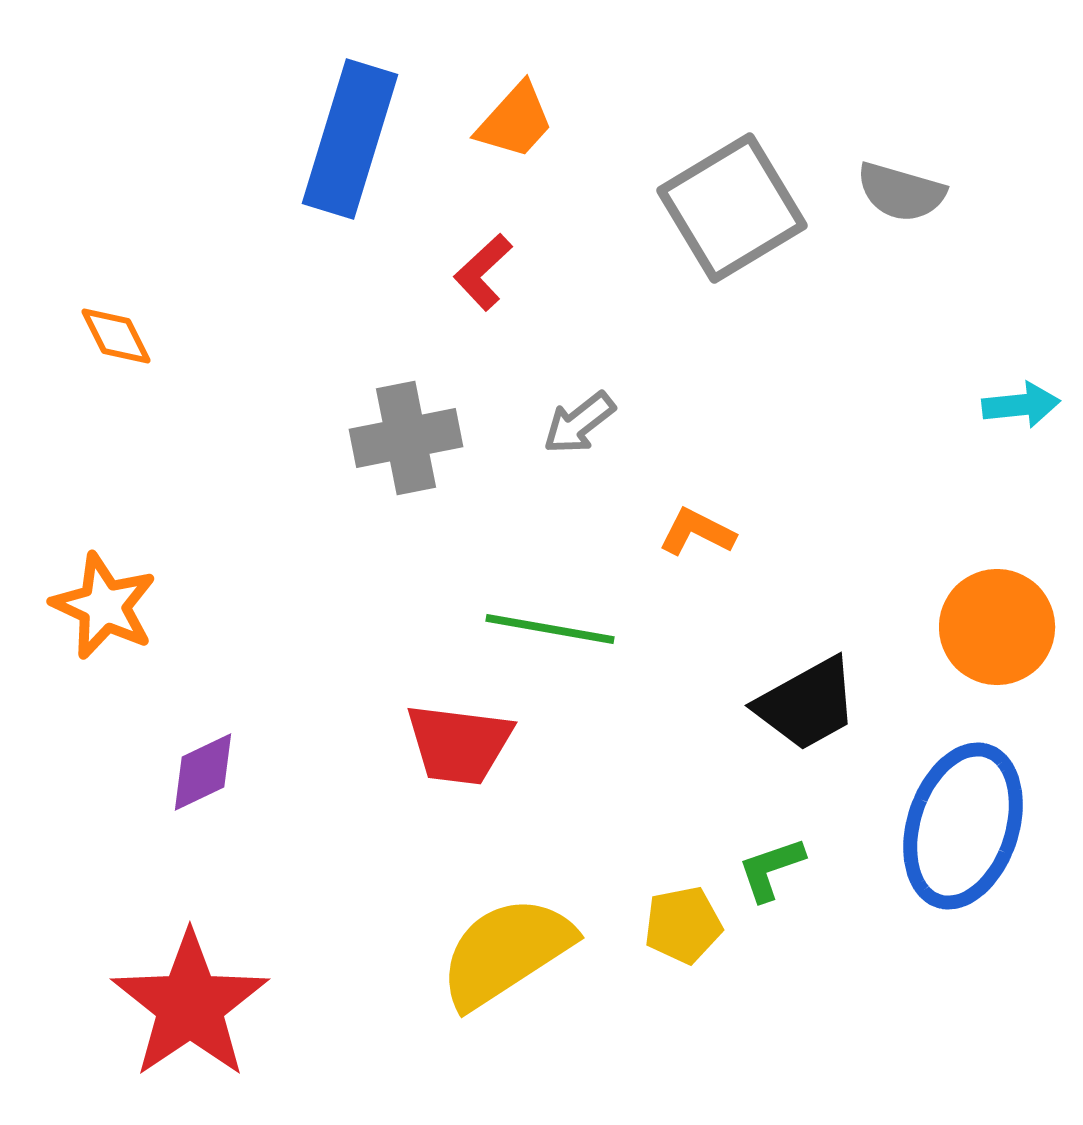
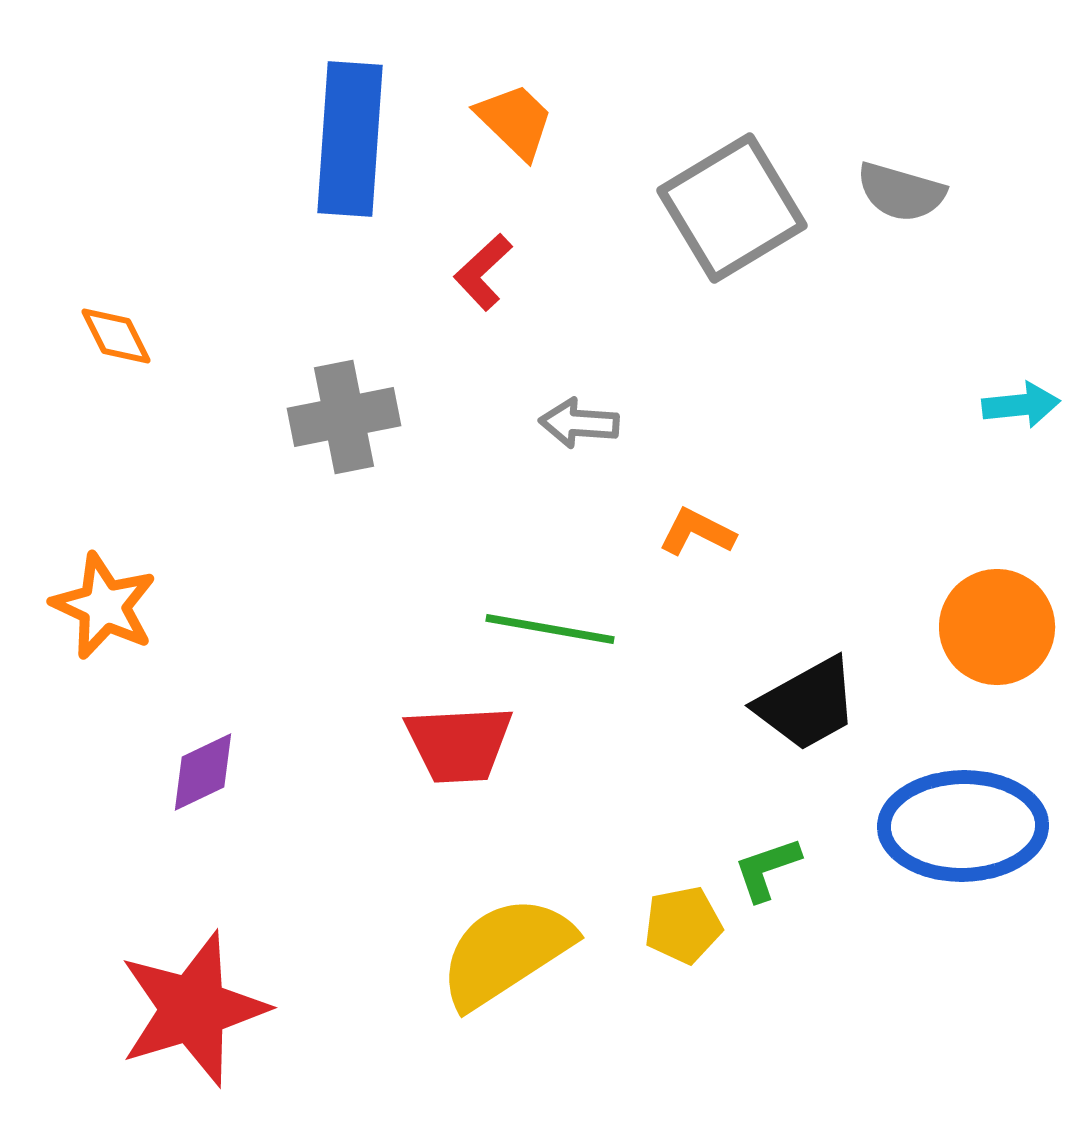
orange trapezoid: rotated 88 degrees counterclockwise
blue rectangle: rotated 13 degrees counterclockwise
gray arrow: rotated 42 degrees clockwise
gray cross: moved 62 px left, 21 px up
red trapezoid: rotated 10 degrees counterclockwise
blue ellipse: rotated 71 degrees clockwise
green L-shape: moved 4 px left
red star: moved 3 px right, 4 px down; rotated 17 degrees clockwise
